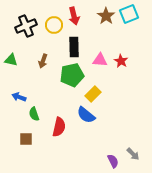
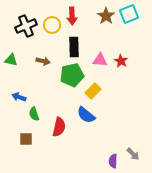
red arrow: moved 2 px left; rotated 12 degrees clockwise
yellow circle: moved 2 px left
brown arrow: rotated 96 degrees counterclockwise
yellow rectangle: moved 3 px up
purple semicircle: rotated 152 degrees counterclockwise
